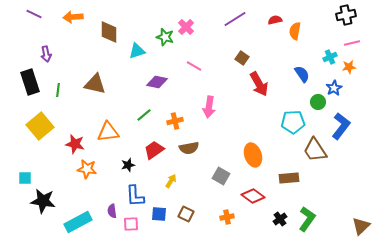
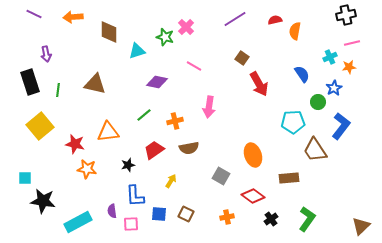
black cross at (280, 219): moved 9 px left
